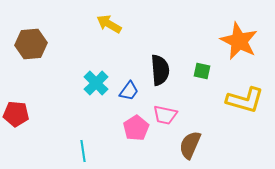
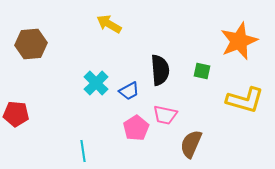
orange star: rotated 24 degrees clockwise
blue trapezoid: rotated 25 degrees clockwise
brown semicircle: moved 1 px right, 1 px up
